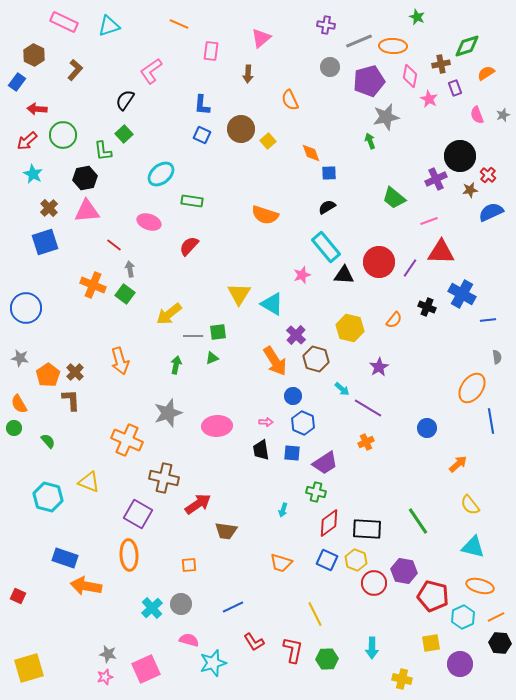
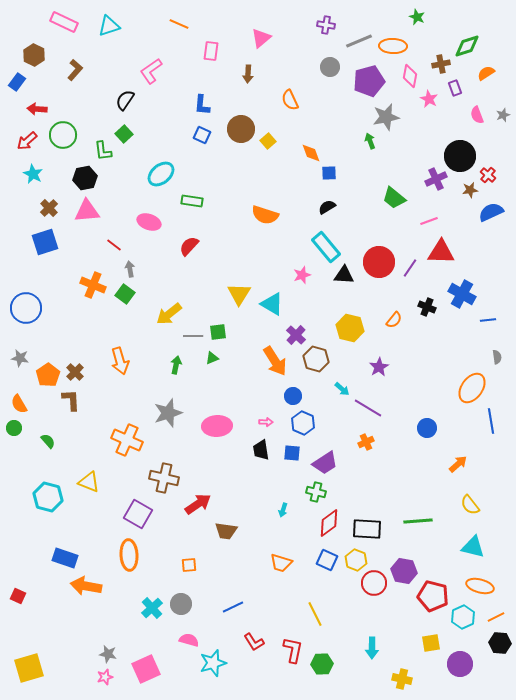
green line at (418, 521): rotated 60 degrees counterclockwise
green hexagon at (327, 659): moved 5 px left, 5 px down
